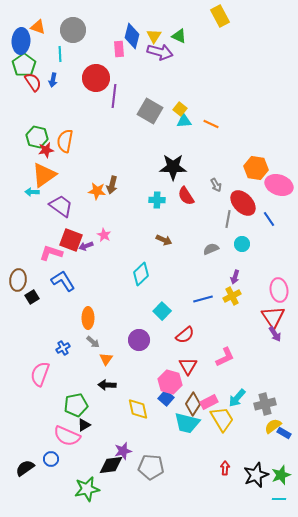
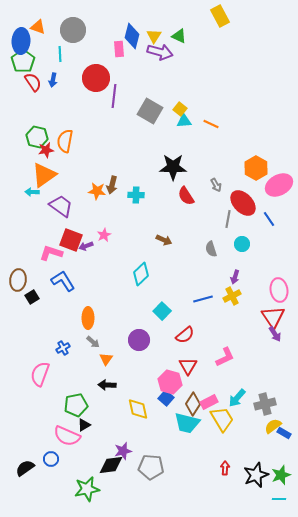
green pentagon at (24, 65): moved 1 px left, 4 px up
orange hexagon at (256, 168): rotated 20 degrees clockwise
pink ellipse at (279, 185): rotated 48 degrees counterclockwise
cyan cross at (157, 200): moved 21 px left, 5 px up
pink star at (104, 235): rotated 16 degrees clockwise
gray semicircle at (211, 249): rotated 84 degrees counterclockwise
